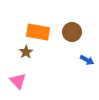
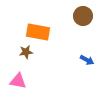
brown circle: moved 11 px right, 16 px up
brown star: rotated 24 degrees clockwise
pink triangle: rotated 36 degrees counterclockwise
